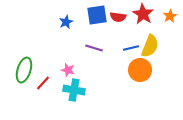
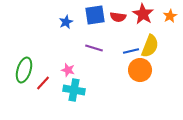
blue square: moved 2 px left
blue line: moved 3 px down
